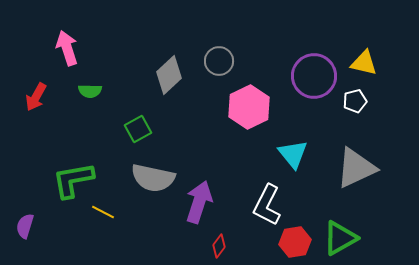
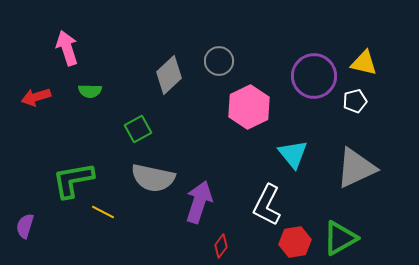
red arrow: rotated 44 degrees clockwise
red diamond: moved 2 px right
